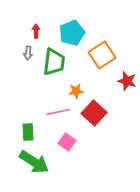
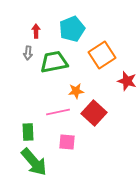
cyan pentagon: moved 4 px up
green trapezoid: rotated 108 degrees counterclockwise
pink square: rotated 30 degrees counterclockwise
green arrow: rotated 16 degrees clockwise
